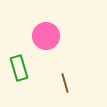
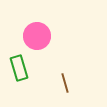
pink circle: moved 9 px left
